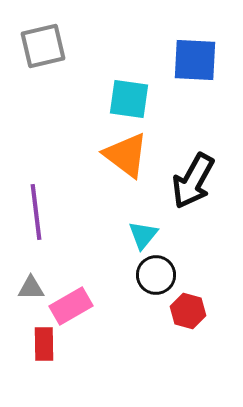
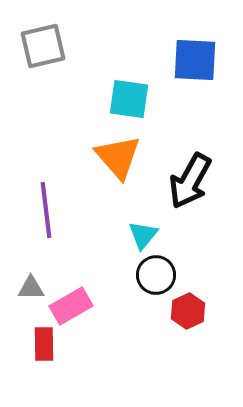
orange triangle: moved 8 px left, 2 px down; rotated 12 degrees clockwise
black arrow: moved 3 px left
purple line: moved 10 px right, 2 px up
red hexagon: rotated 20 degrees clockwise
